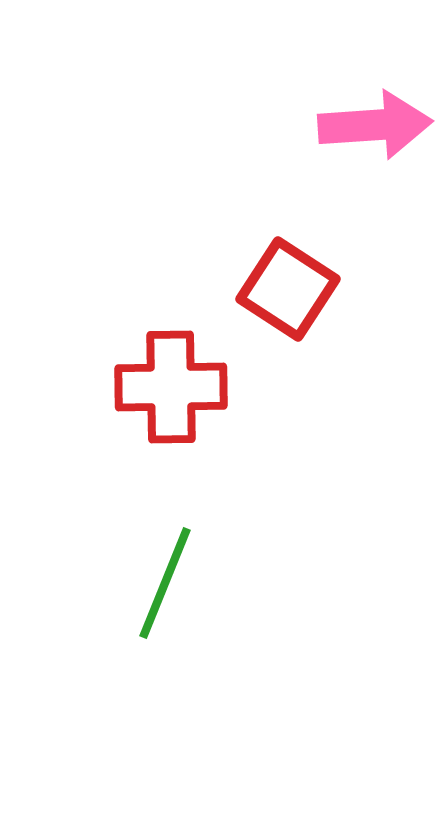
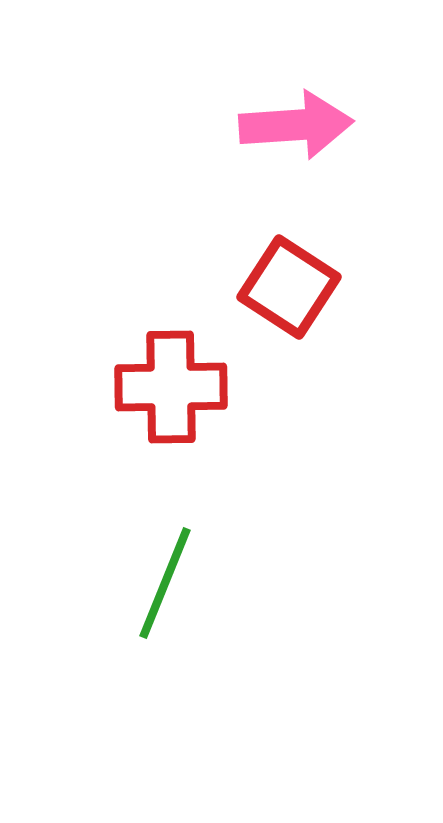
pink arrow: moved 79 px left
red square: moved 1 px right, 2 px up
